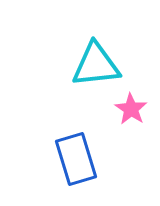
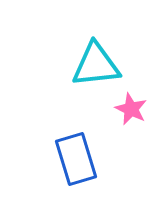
pink star: rotated 8 degrees counterclockwise
